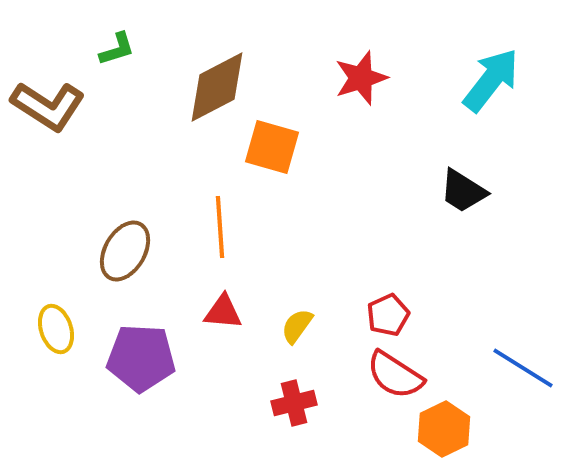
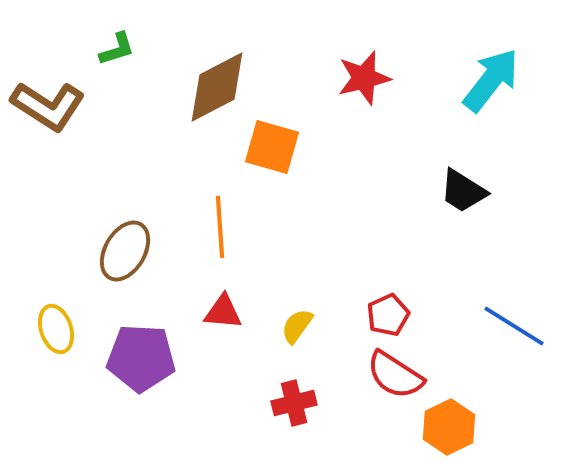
red star: moved 3 px right; rotated 4 degrees clockwise
blue line: moved 9 px left, 42 px up
orange hexagon: moved 5 px right, 2 px up
